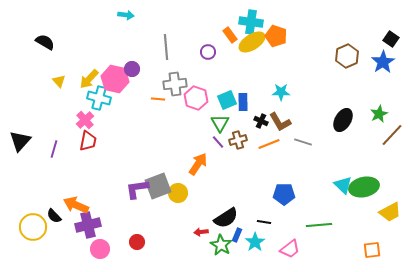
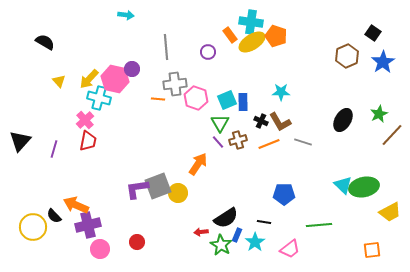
black square at (391, 39): moved 18 px left, 6 px up
